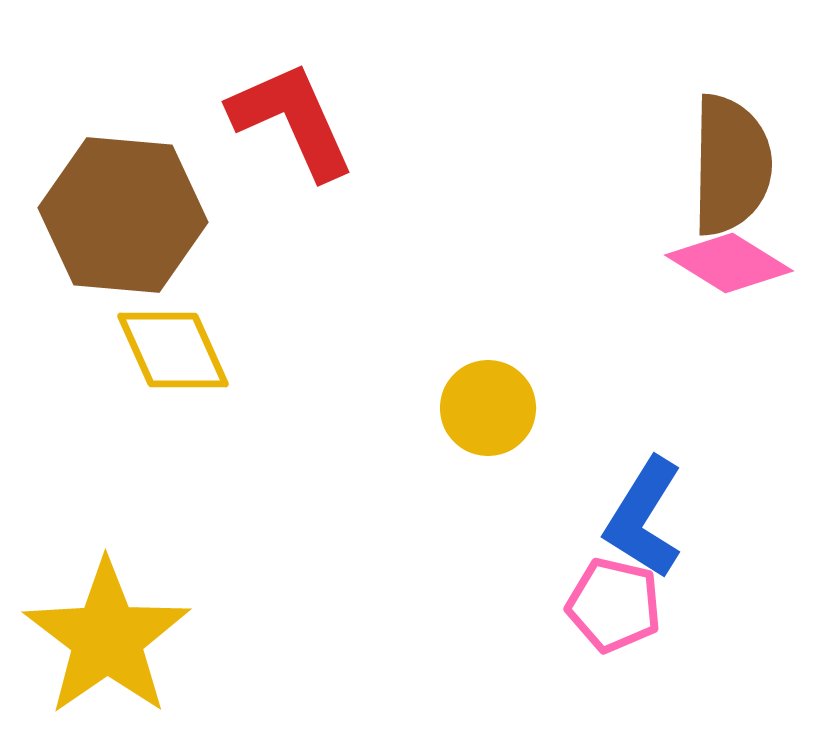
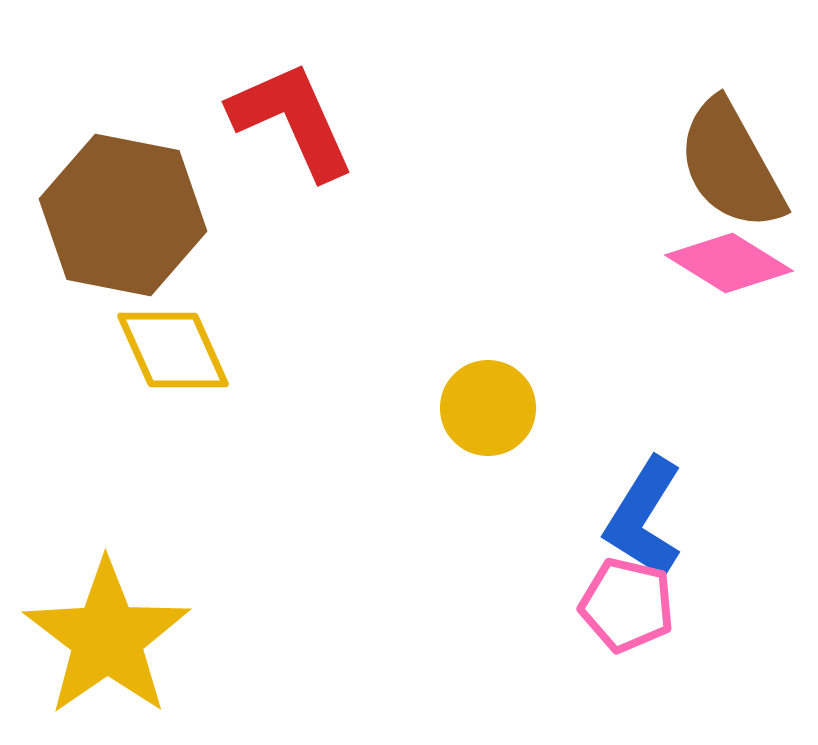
brown semicircle: rotated 150 degrees clockwise
brown hexagon: rotated 6 degrees clockwise
pink pentagon: moved 13 px right
